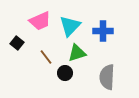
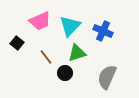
blue cross: rotated 24 degrees clockwise
gray semicircle: rotated 20 degrees clockwise
